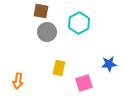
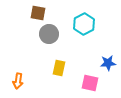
brown square: moved 3 px left, 2 px down
cyan hexagon: moved 5 px right, 1 px down
gray circle: moved 2 px right, 2 px down
blue star: moved 1 px left, 1 px up
pink square: moved 6 px right; rotated 30 degrees clockwise
